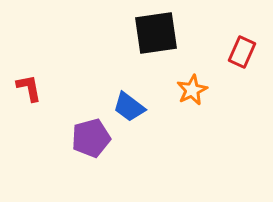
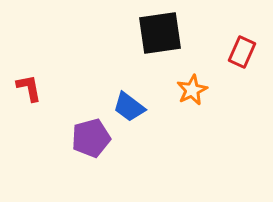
black square: moved 4 px right
